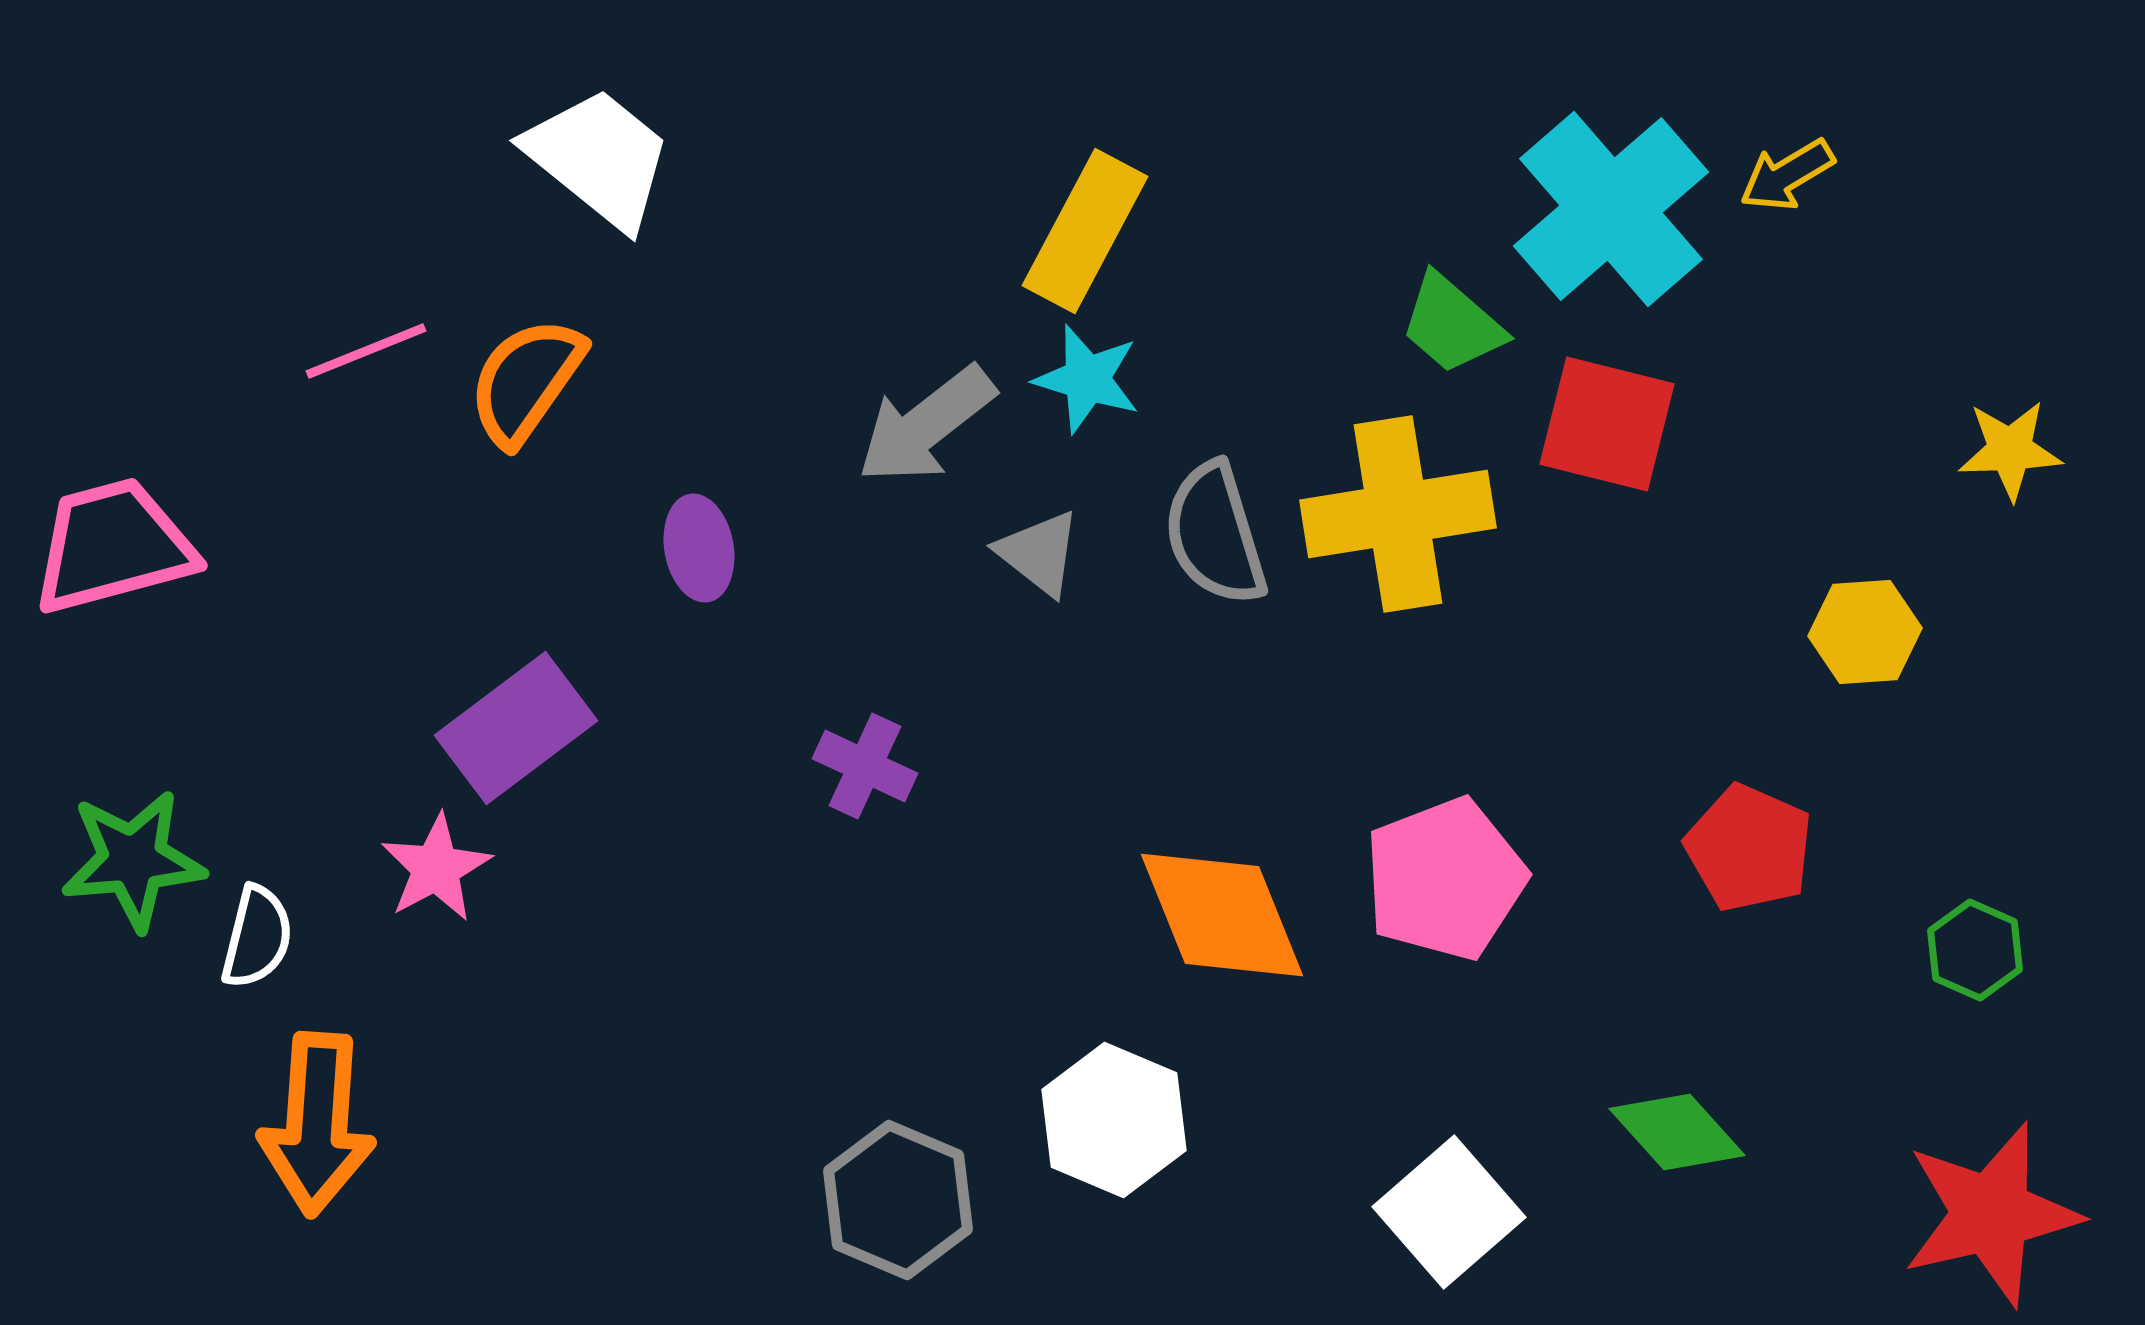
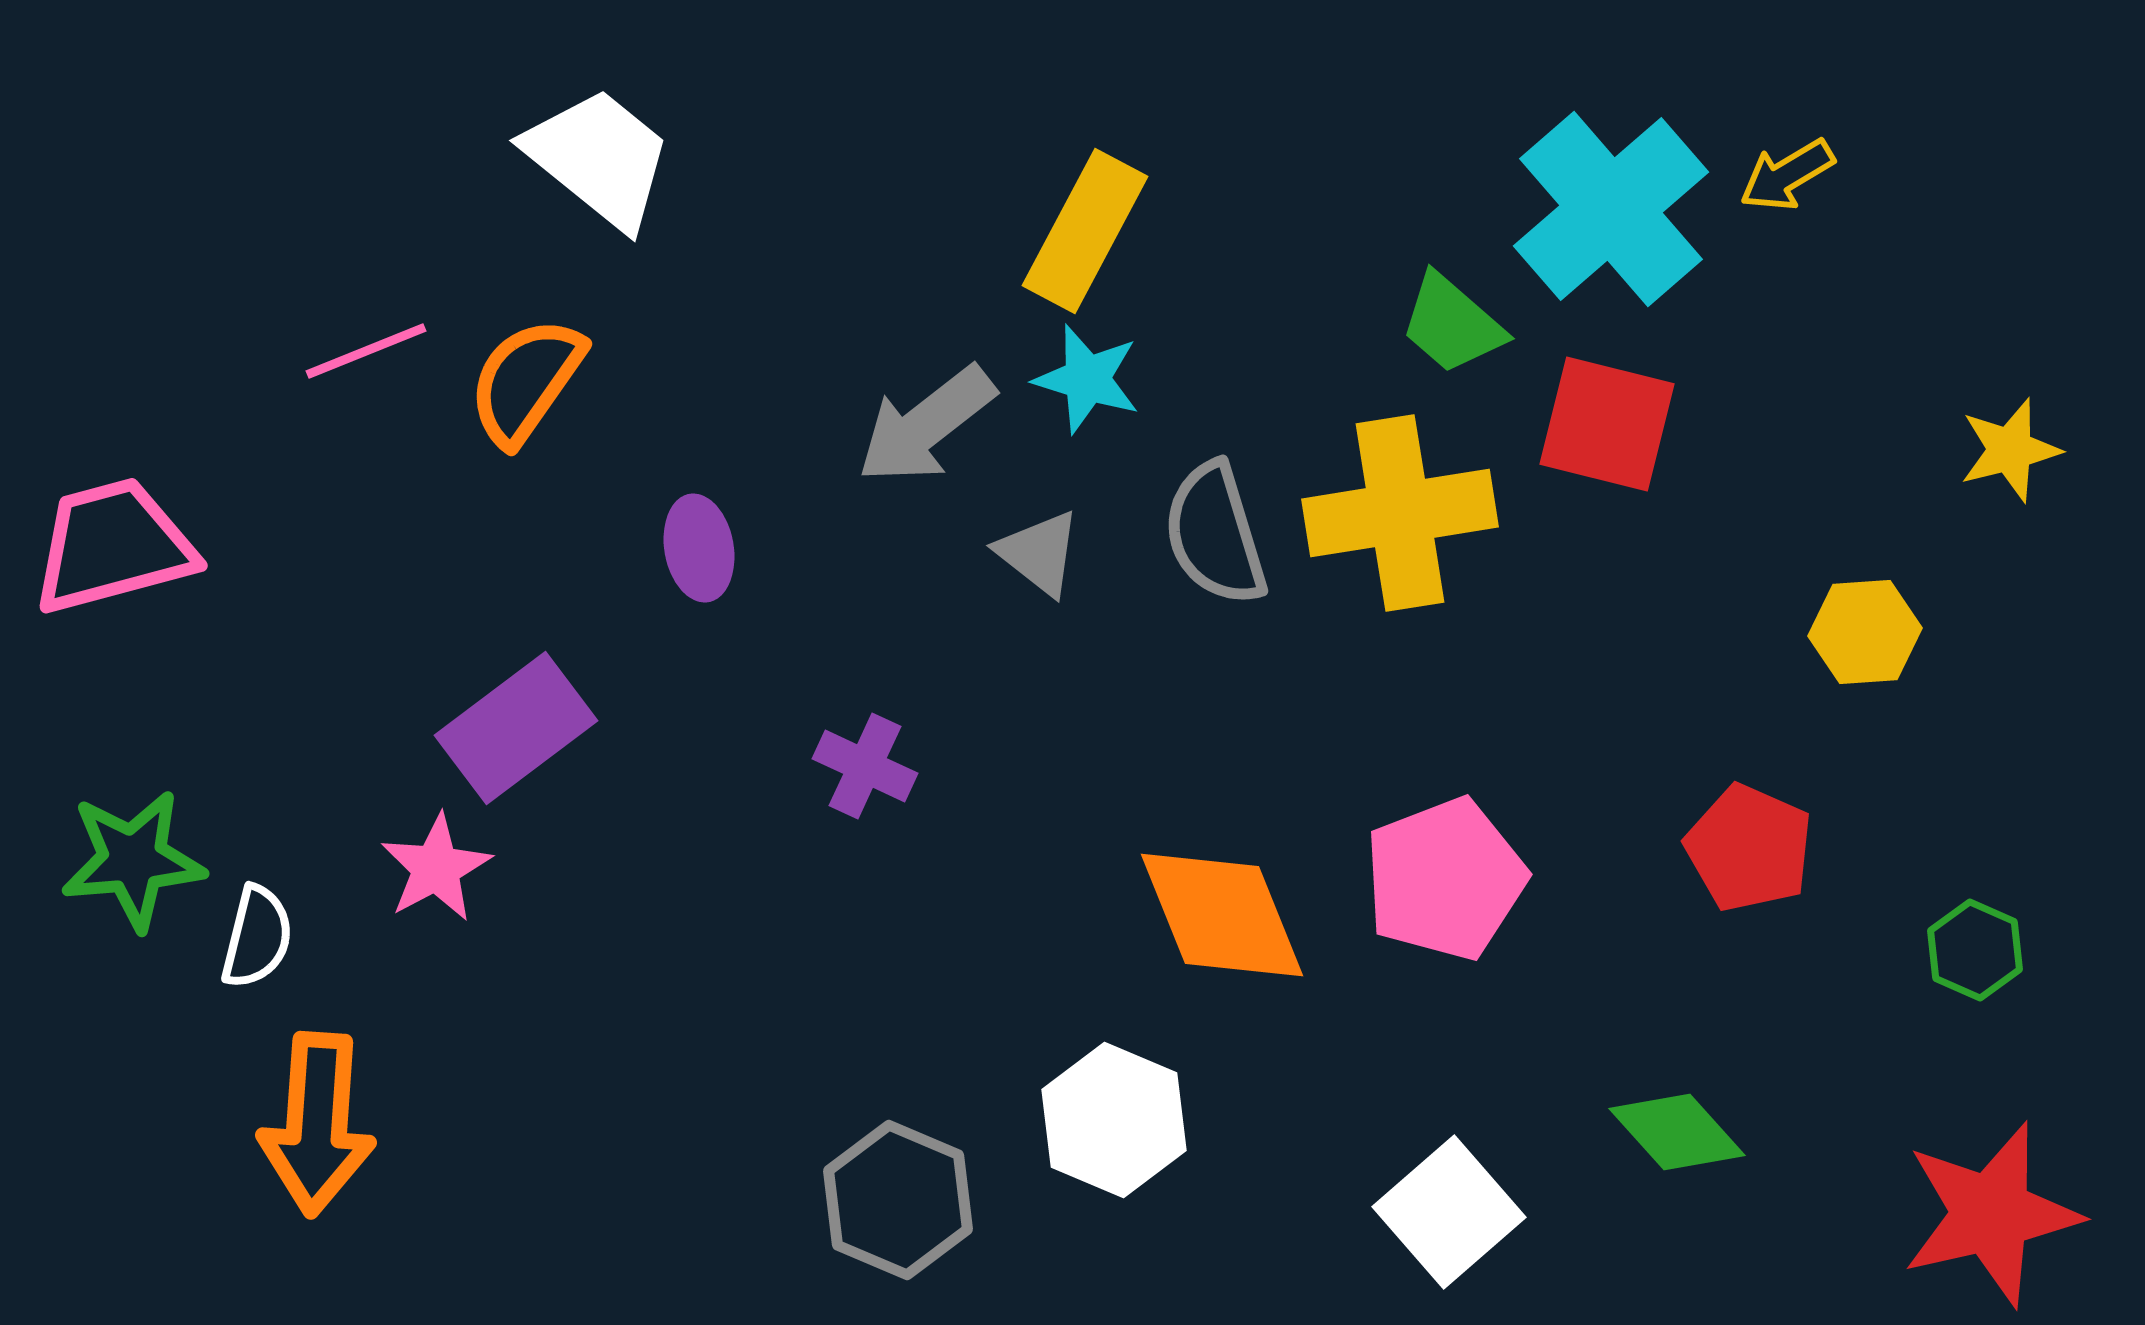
yellow star: rotated 12 degrees counterclockwise
yellow cross: moved 2 px right, 1 px up
